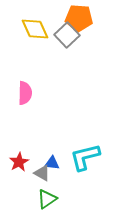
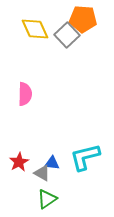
orange pentagon: moved 4 px right, 1 px down
pink semicircle: moved 1 px down
